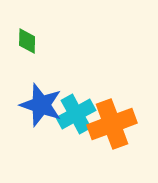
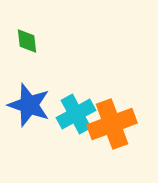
green diamond: rotated 8 degrees counterclockwise
blue star: moved 12 px left
